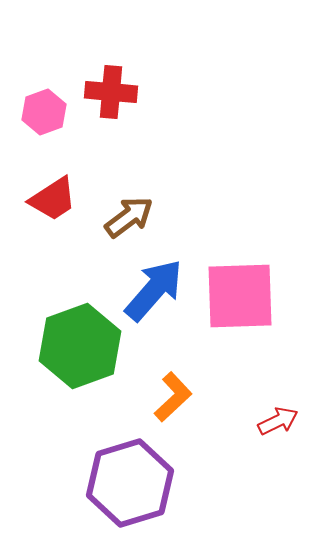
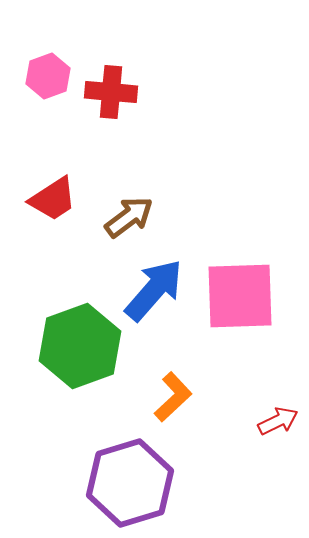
pink hexagon: moved 4 px right, 36 px up
